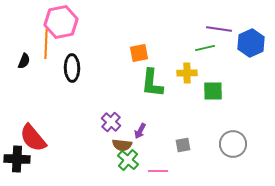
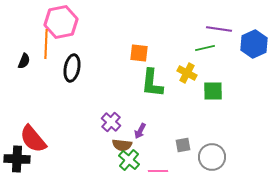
blue hexagon: moved 3 px right, 1 px down
orange square: rotated 18 degrees clockwise
black ellipse: rotated 12 degrees clockwise
yellow cross: rotated 30 degrees clockwise
red semicircle: moved 1 px down
gray circle: moved 21 px left, 13 px down
green cross: moved 1 px right
